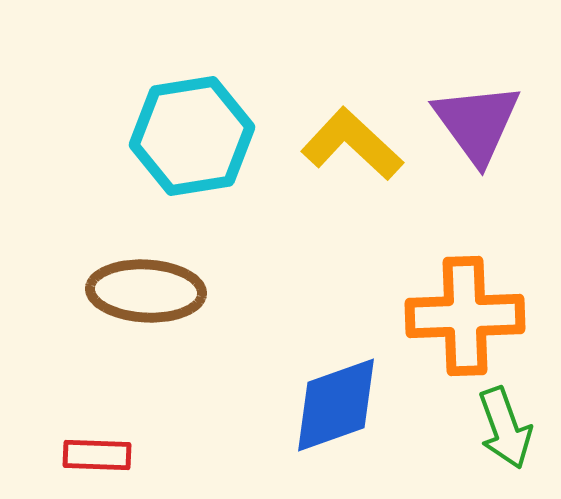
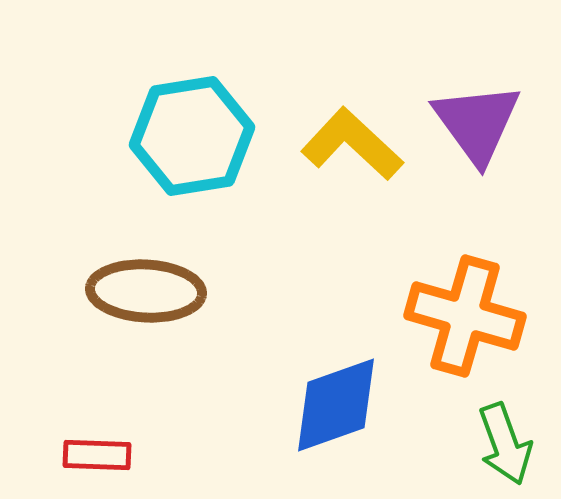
orange cross: rotated 18 degrees clockwise
green arrow: moved 16 px down
